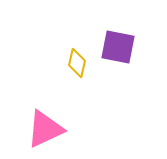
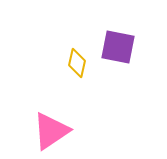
pink triangle: moved 6 px right, 2 px down; rotated 9 degrees counterclockwise
